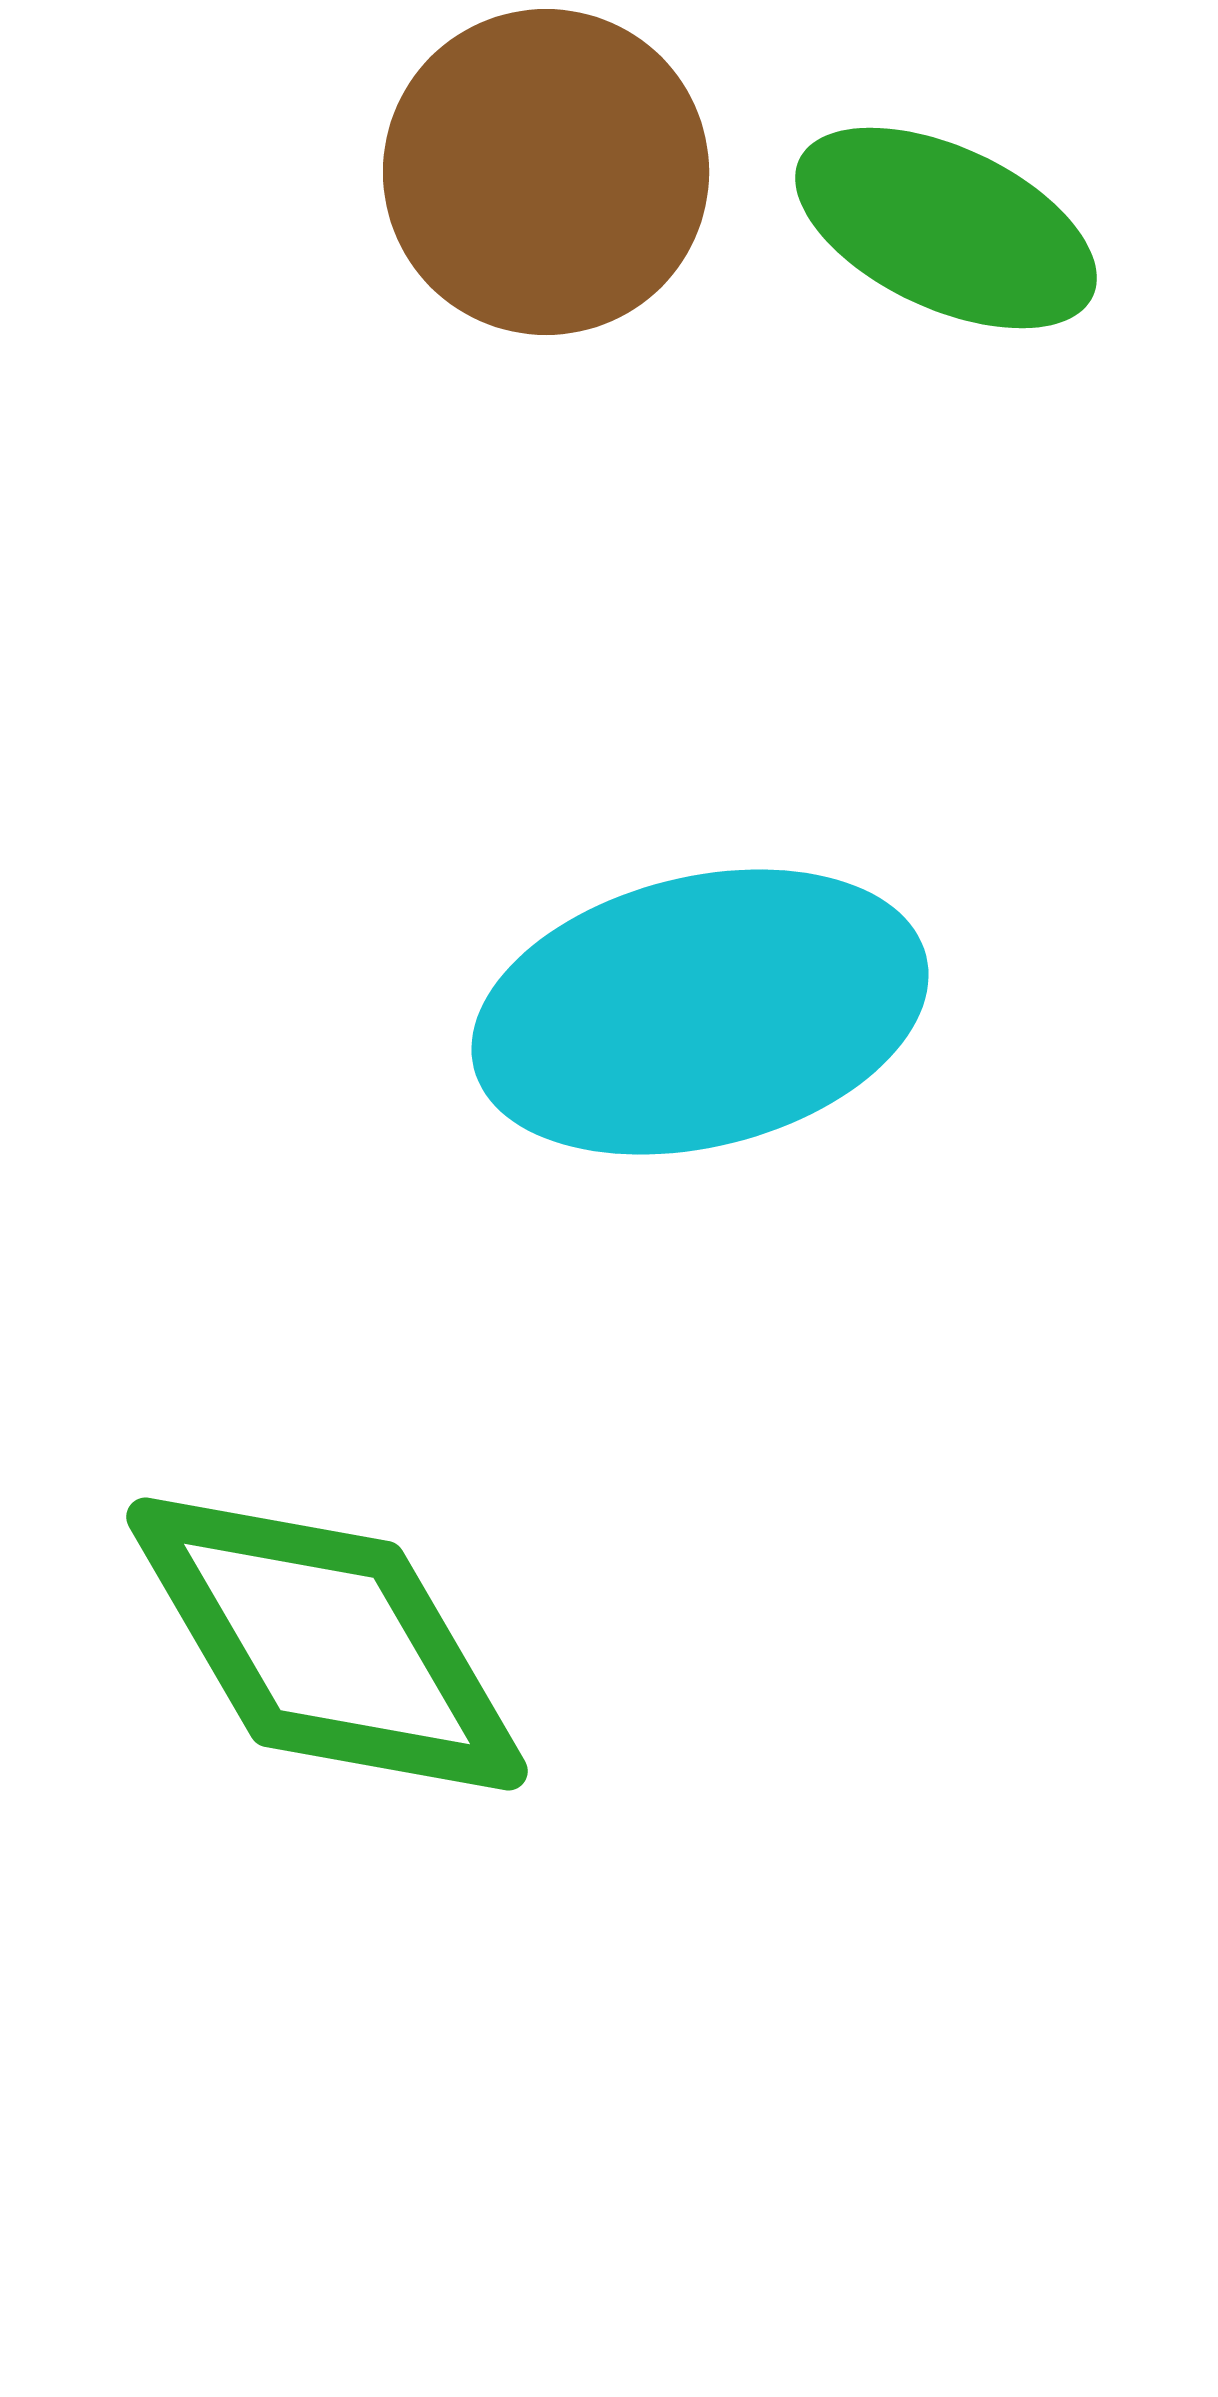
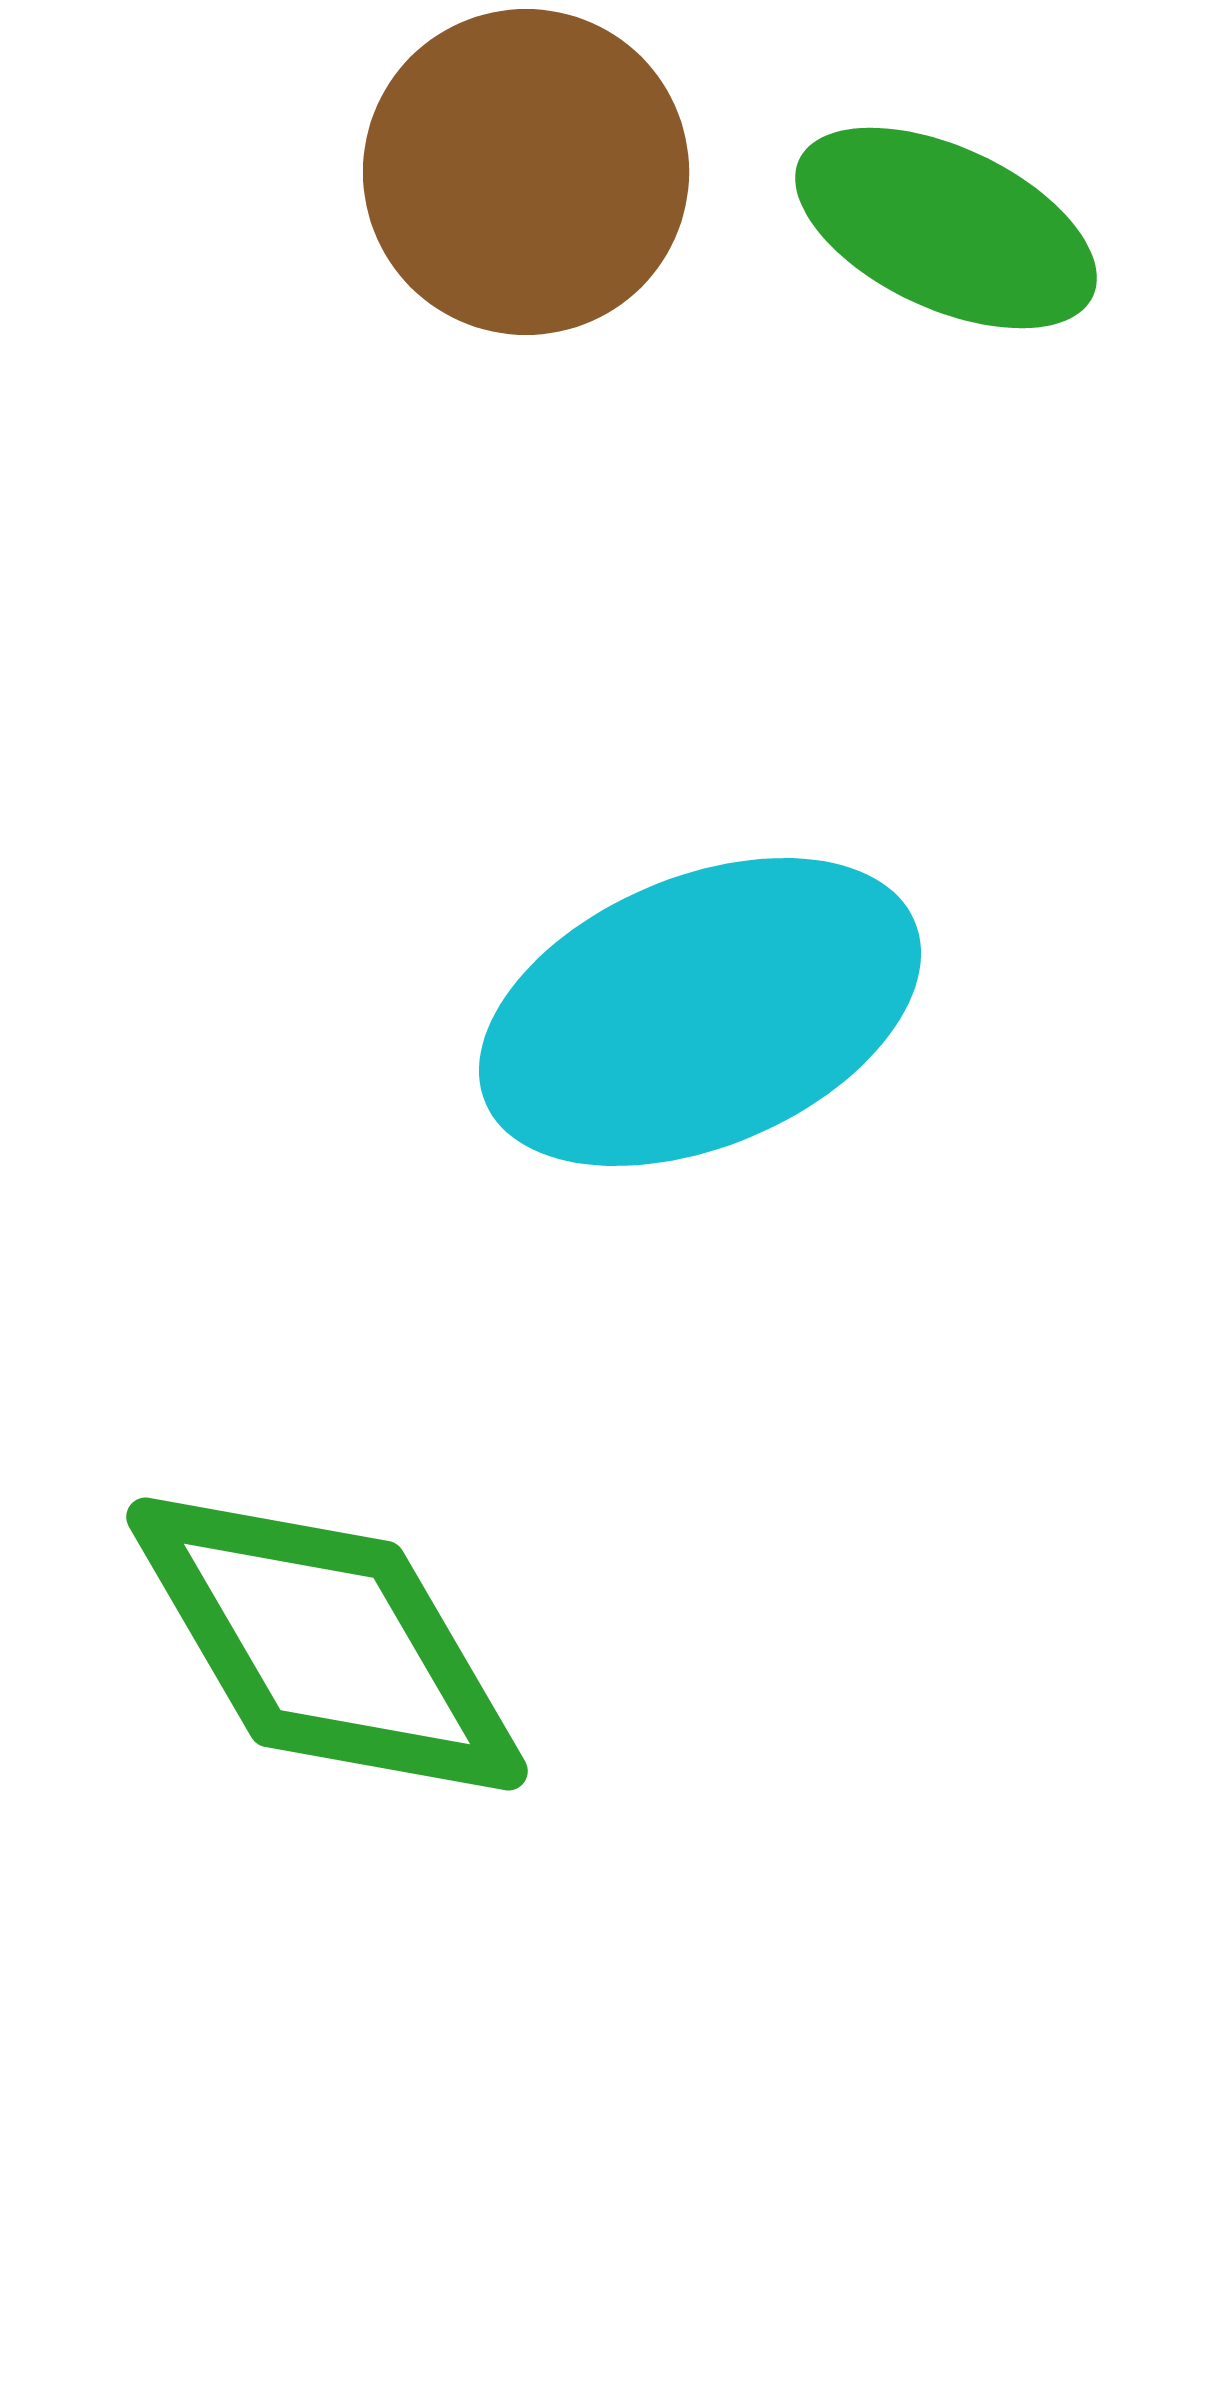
brown circle: moved 20 px left
cyan ellipse: rotated 9 degrees counterclockwise
